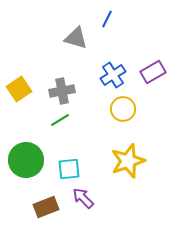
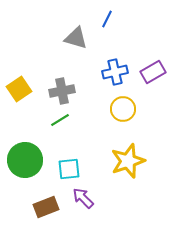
blue cross: moved 2 px right, 3 px up; rotated 20 degrees clockwise
green circle: moved 1 px left
